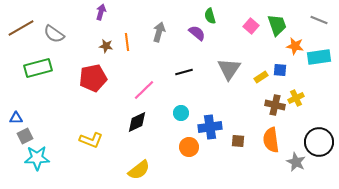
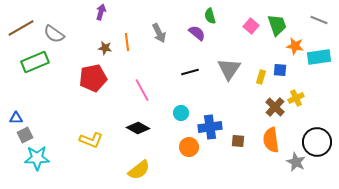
gray arrow: moved 1 px down; rotated 138 degrees clockwise
brown star: moved 1 px left, 2 px down
green rectangle: moved 3 px left, 6 px up; rotated 8 degrees counterclockwise
black line: moved 6 px right
yellow rectangle: rotated 40 degrees counterclockwise
pink line: moved 2 px left; rotated 75 degrees counterclockwise
brown cross: moved 2 px down; rotated 30 degrees clockwise
black diamond: moved 1 px right, 6 px down; rotated 55 degrees clockwise
gray square: moved 1 px up
black circle: moved 2 px left
